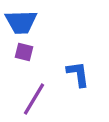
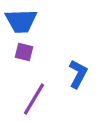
blue trapezoid: moved 1 px up
blue L-shape: rotated 36 degrees clockwise
